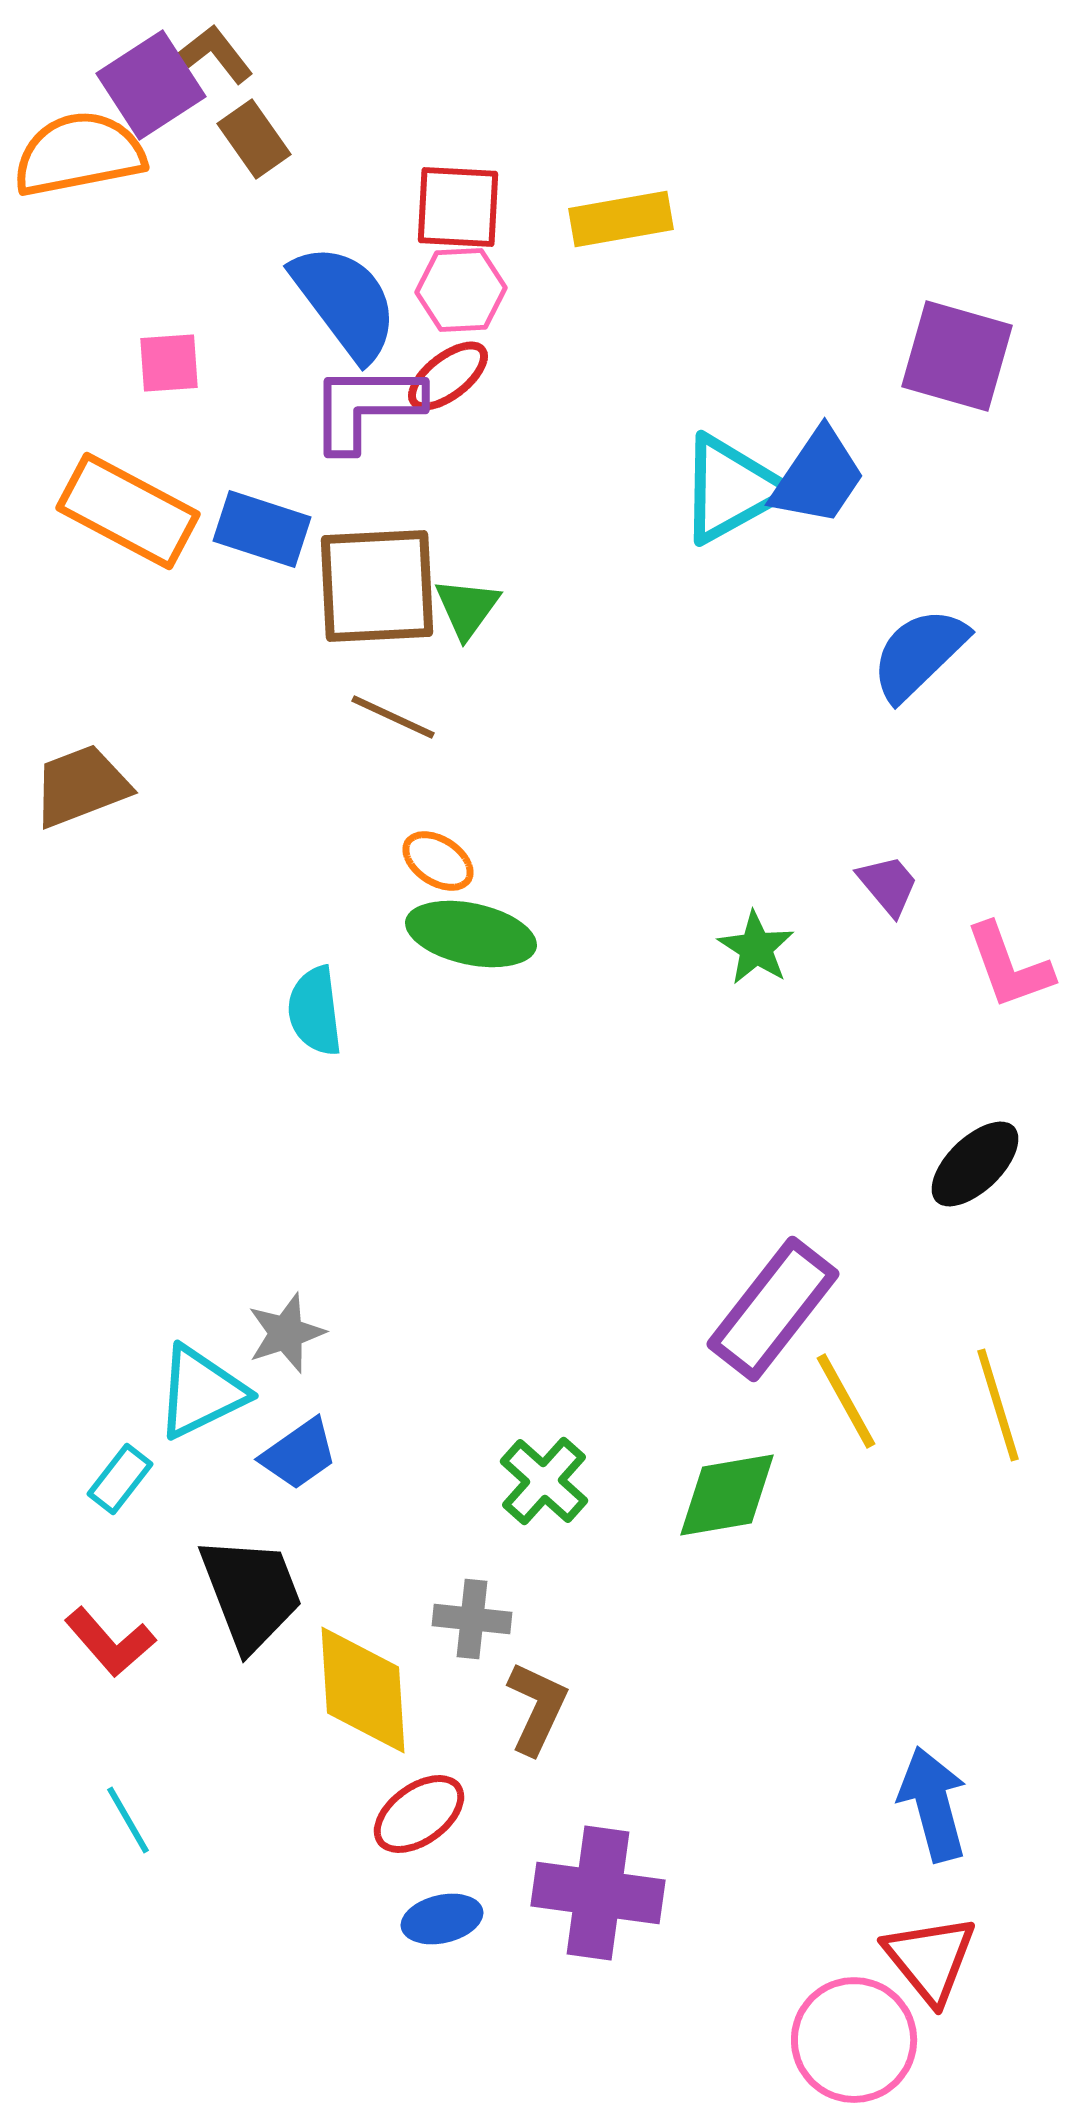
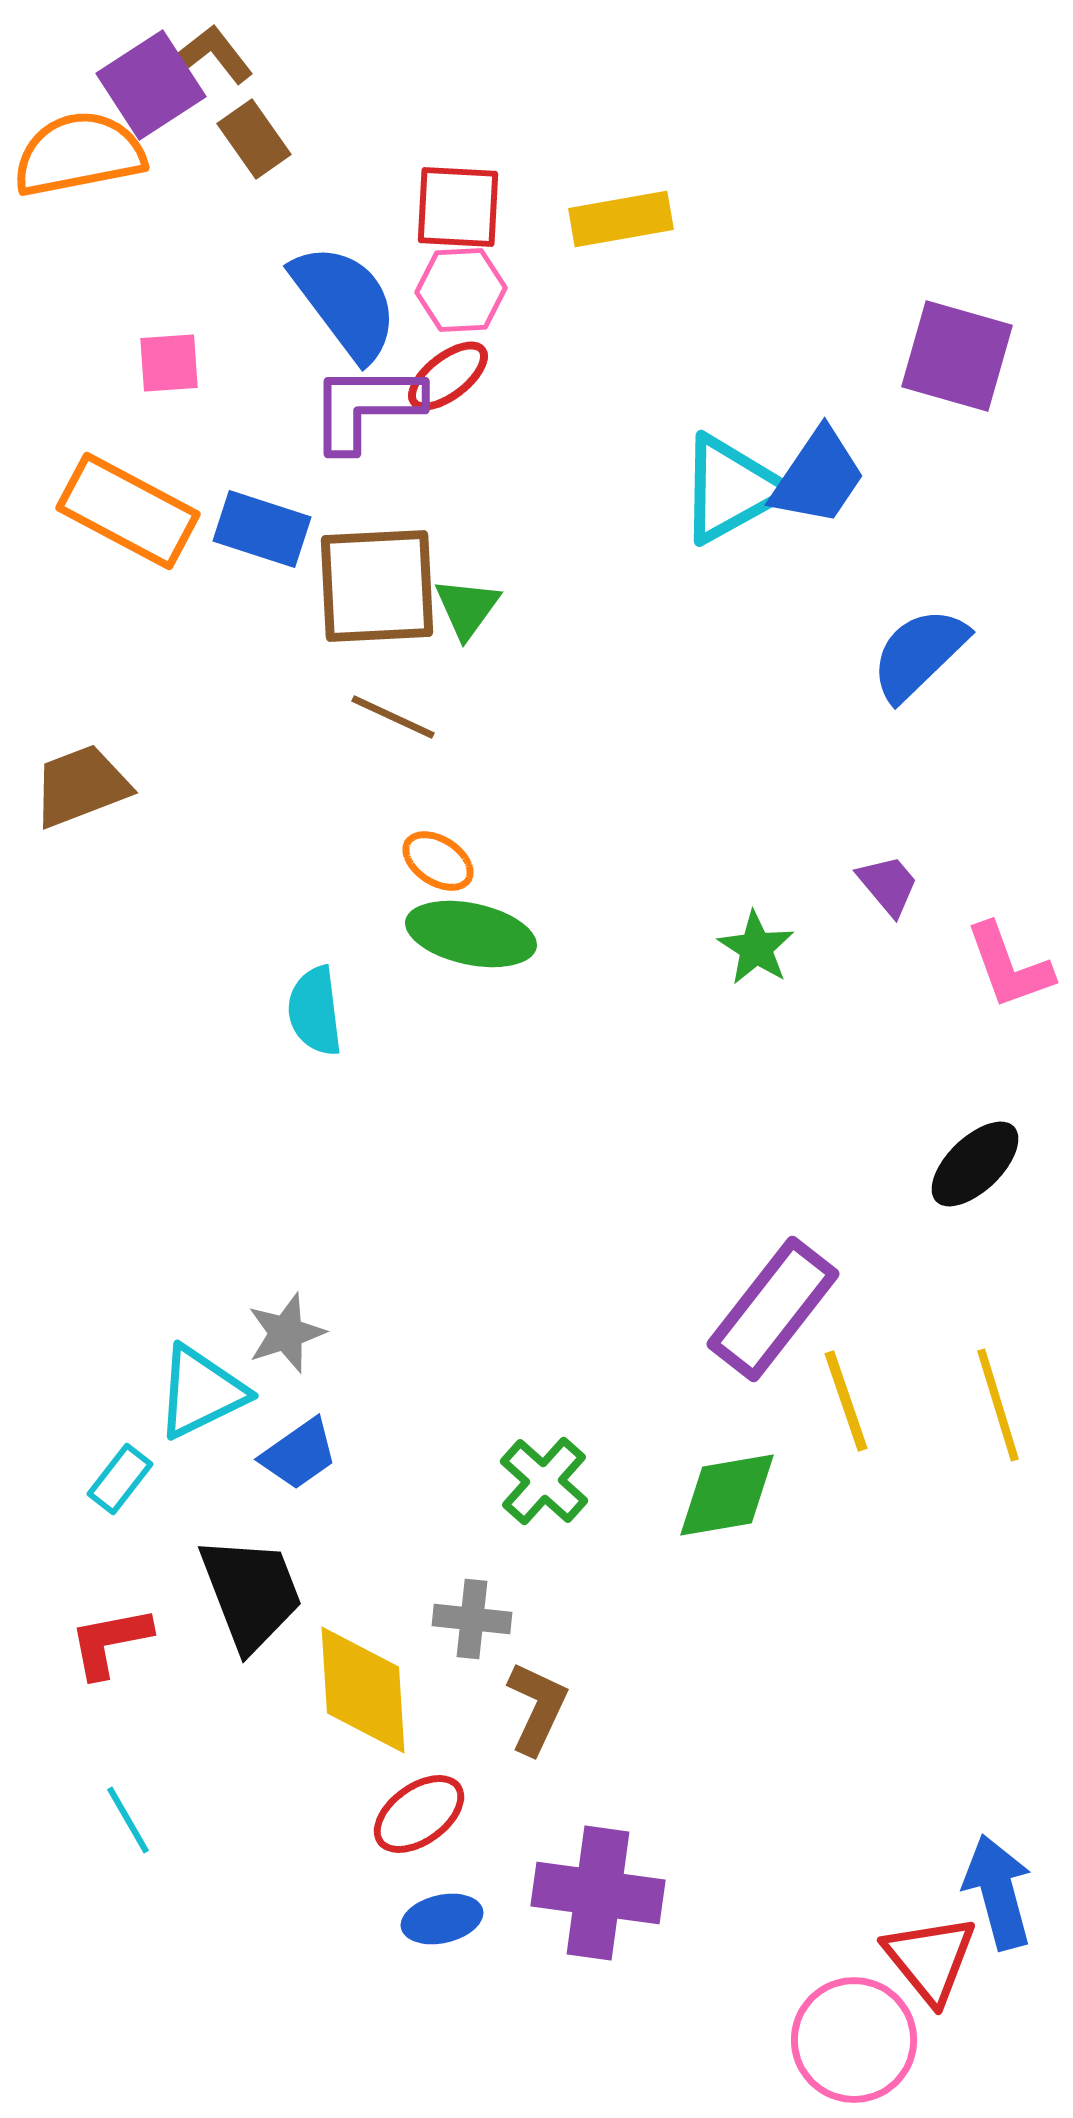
yellow line at (846, 1401): rotated 10 degrees clockwise
red L-shape at (110, 1642): rotated 120 degrees clockwise
blue arrow at (933, 1804): moved 65 px right, 88 px down
